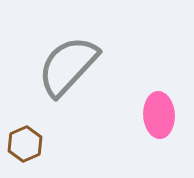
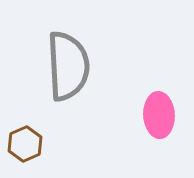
gray semicircle: rotated 134 degrees clockwise
